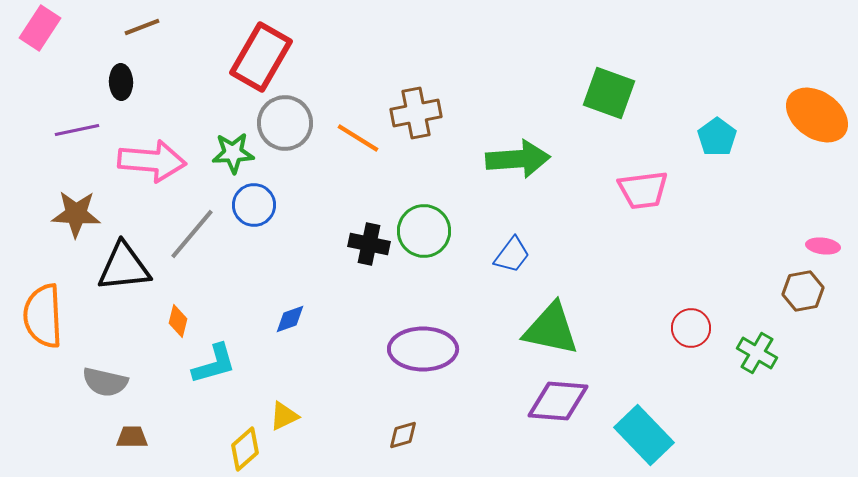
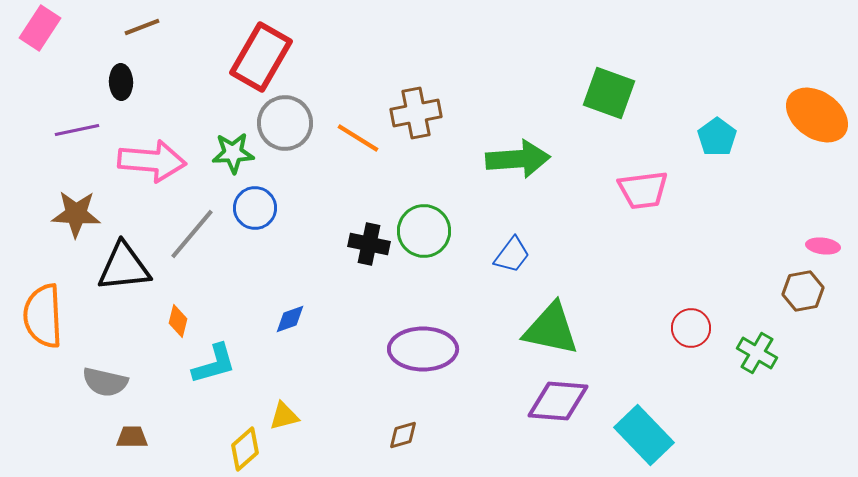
blue circle: moved 1 px right, 3 px down
yellow triangle: rotated 12 degrees clockwise
